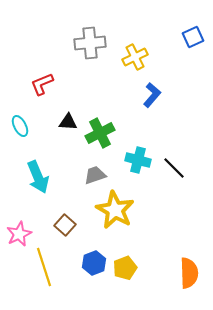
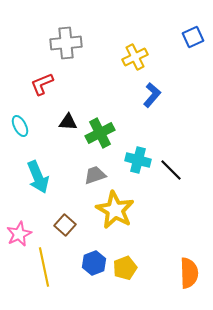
gray cross: moved 24 px left
black line: moved 3 px left, 2 px down
yellow line: rotated 6 degrees clockwise
